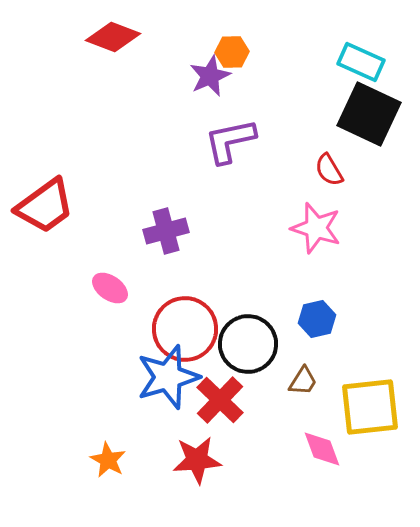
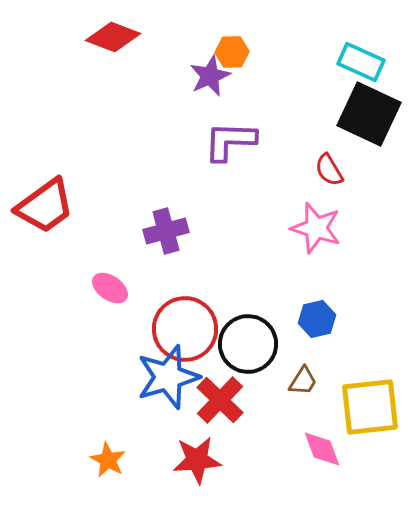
purple L-shape: rotated 14 degrees clockwise
